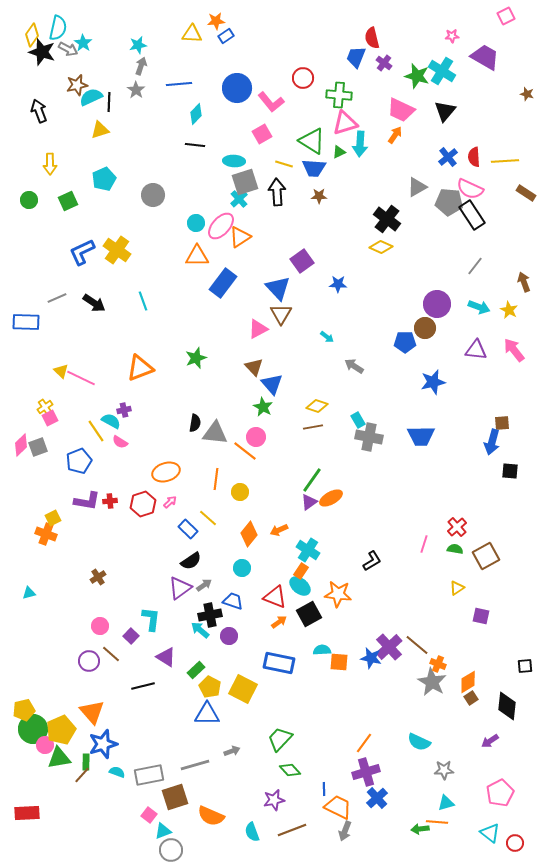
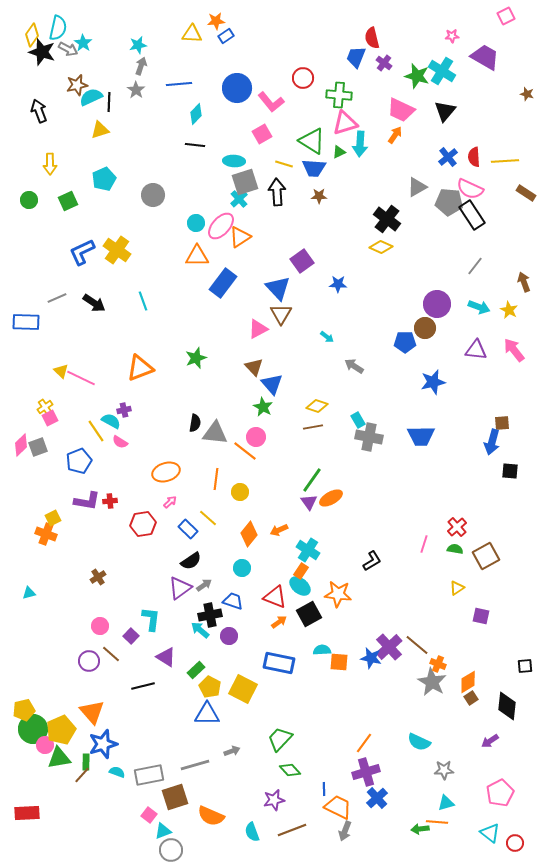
purple triangle at (309, 502): rotated 30 degrees counterclockwise
red hexagon at (143, 504): moved 20 px down; rotated 10 degrees clockwise
